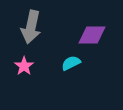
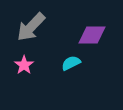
gray arrow: rotated 32 degrees clockwise
pink star: moved 1 px up
